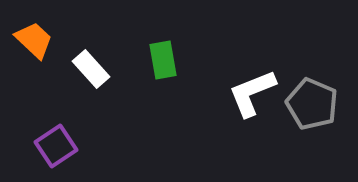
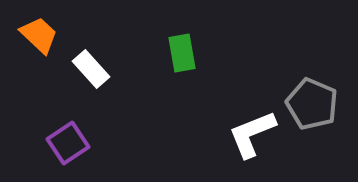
orange trapezoid: moved 5 px right, 5 px up
green rectangle: moved 19 px right, 7 px up
white L-shape: moved 41 px down
purple square: moved 12 px right, 3 px up
